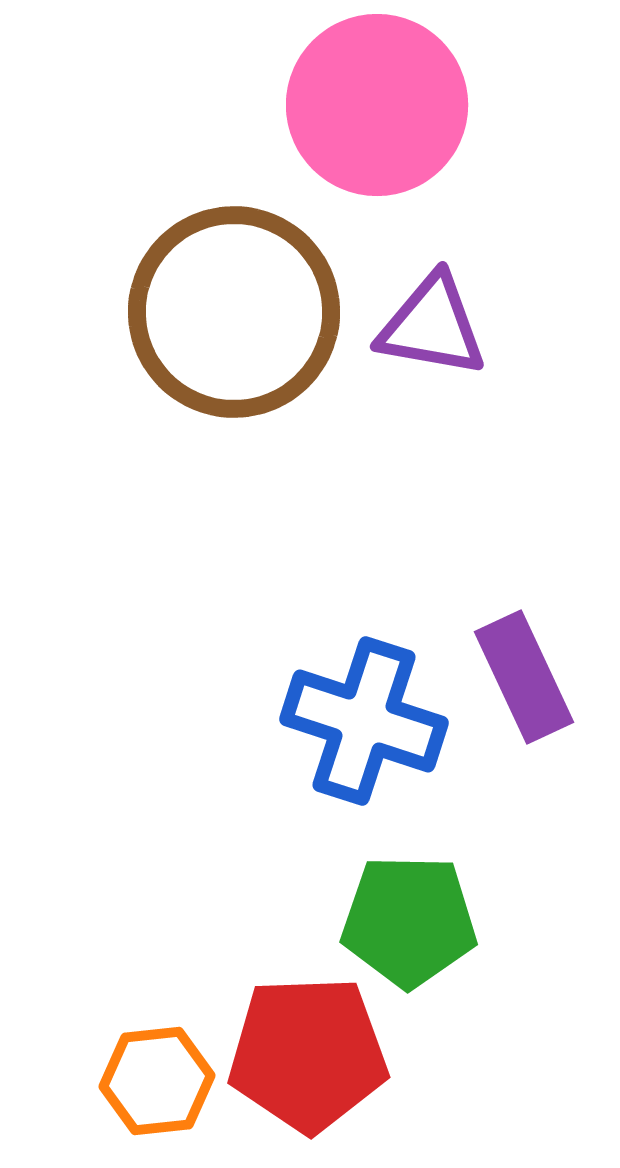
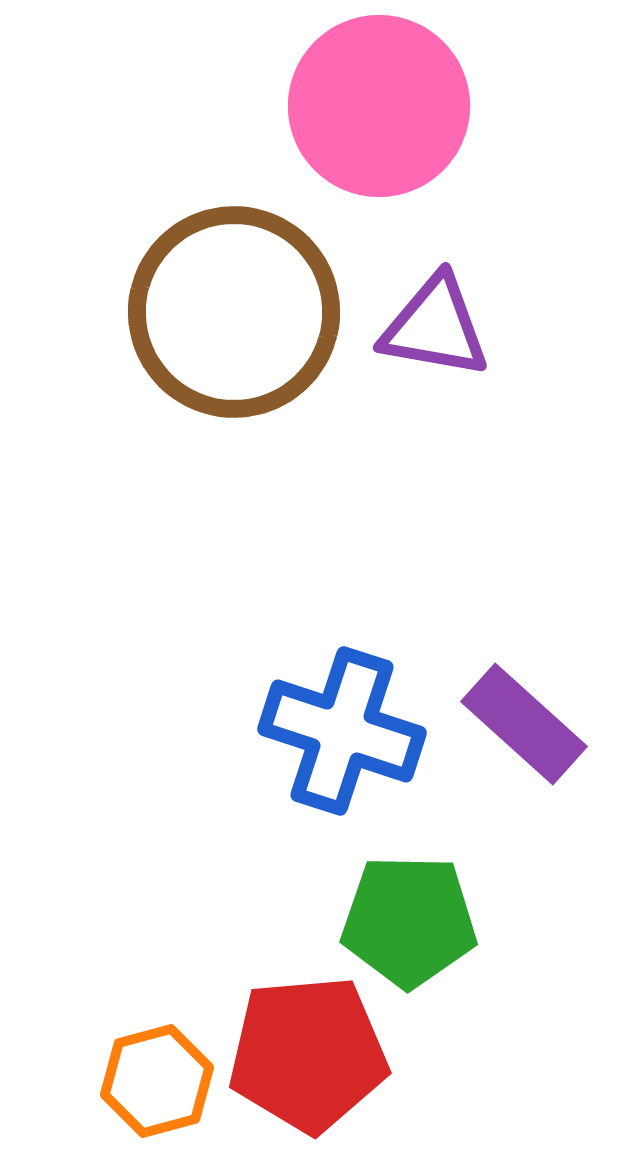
pink circle: moved 2 px right, 1 px down
purple triangle: moved 3 px right, 1 px down
purple rectangle: moved 47 px down; rotated 23 degrees counterclockwise
blue cross: moved 22 px left, 10 px down
red pentagon: rotated 3 degrees counterclockwise
orange hexagon: rotated 9 degrees counterclockwise
